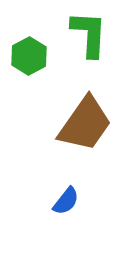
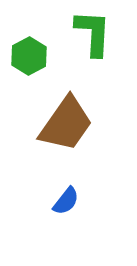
green L-shape: moved 4 px right, 1 px up
brown trapezoid: moved 19 px left
